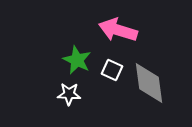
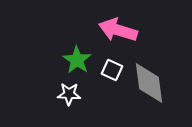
green star: rotated 8 degrees clockwise
